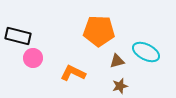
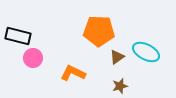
brown triangle: moved 4 px up; rotated 21 degrees counterclockwise
